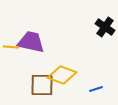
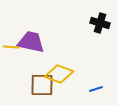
black cross: moved 5 px left, 4 px up; rotated 18 degrees counterclockwise
yellow diamond: moved 3 px left, 1 px up
